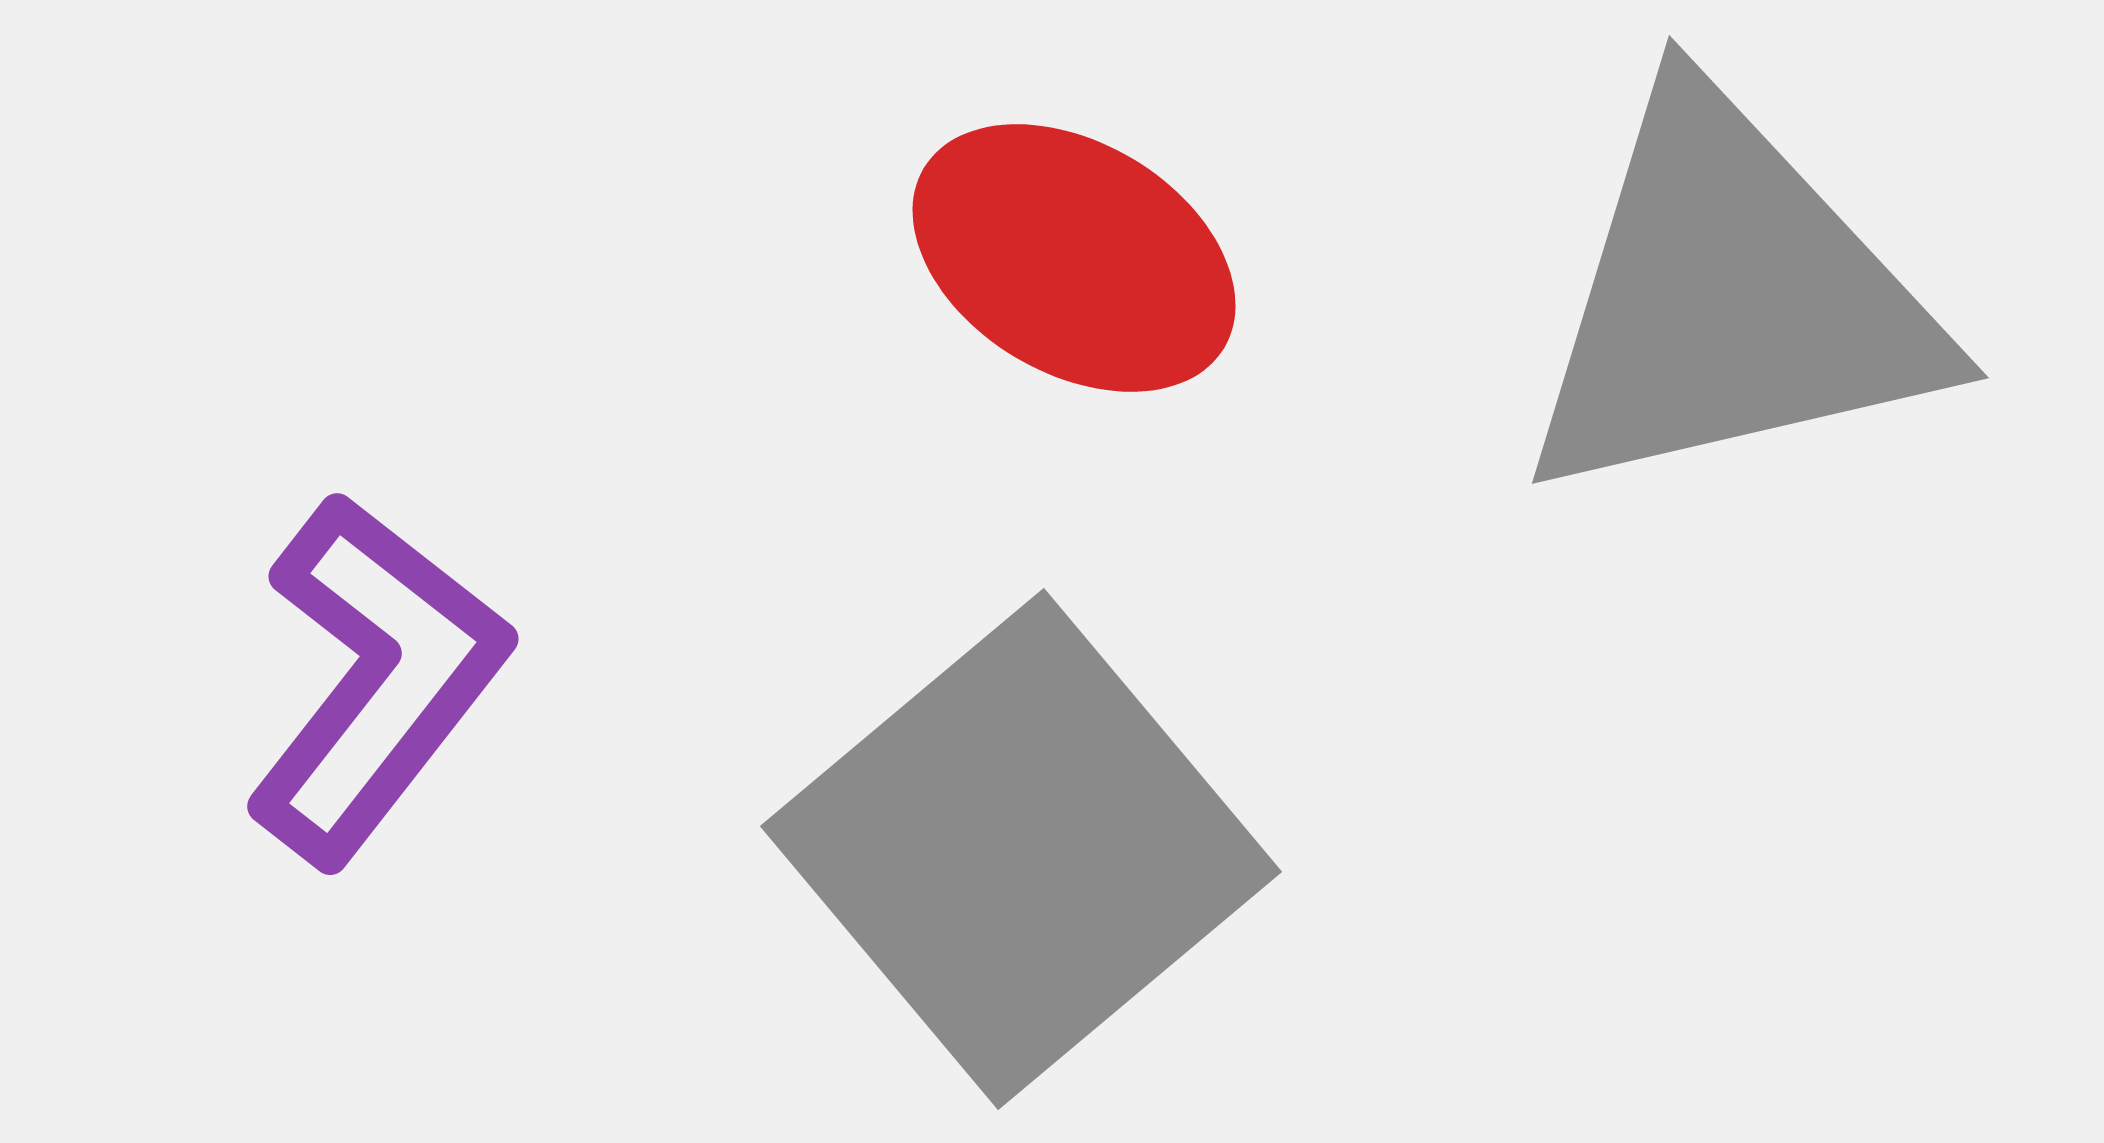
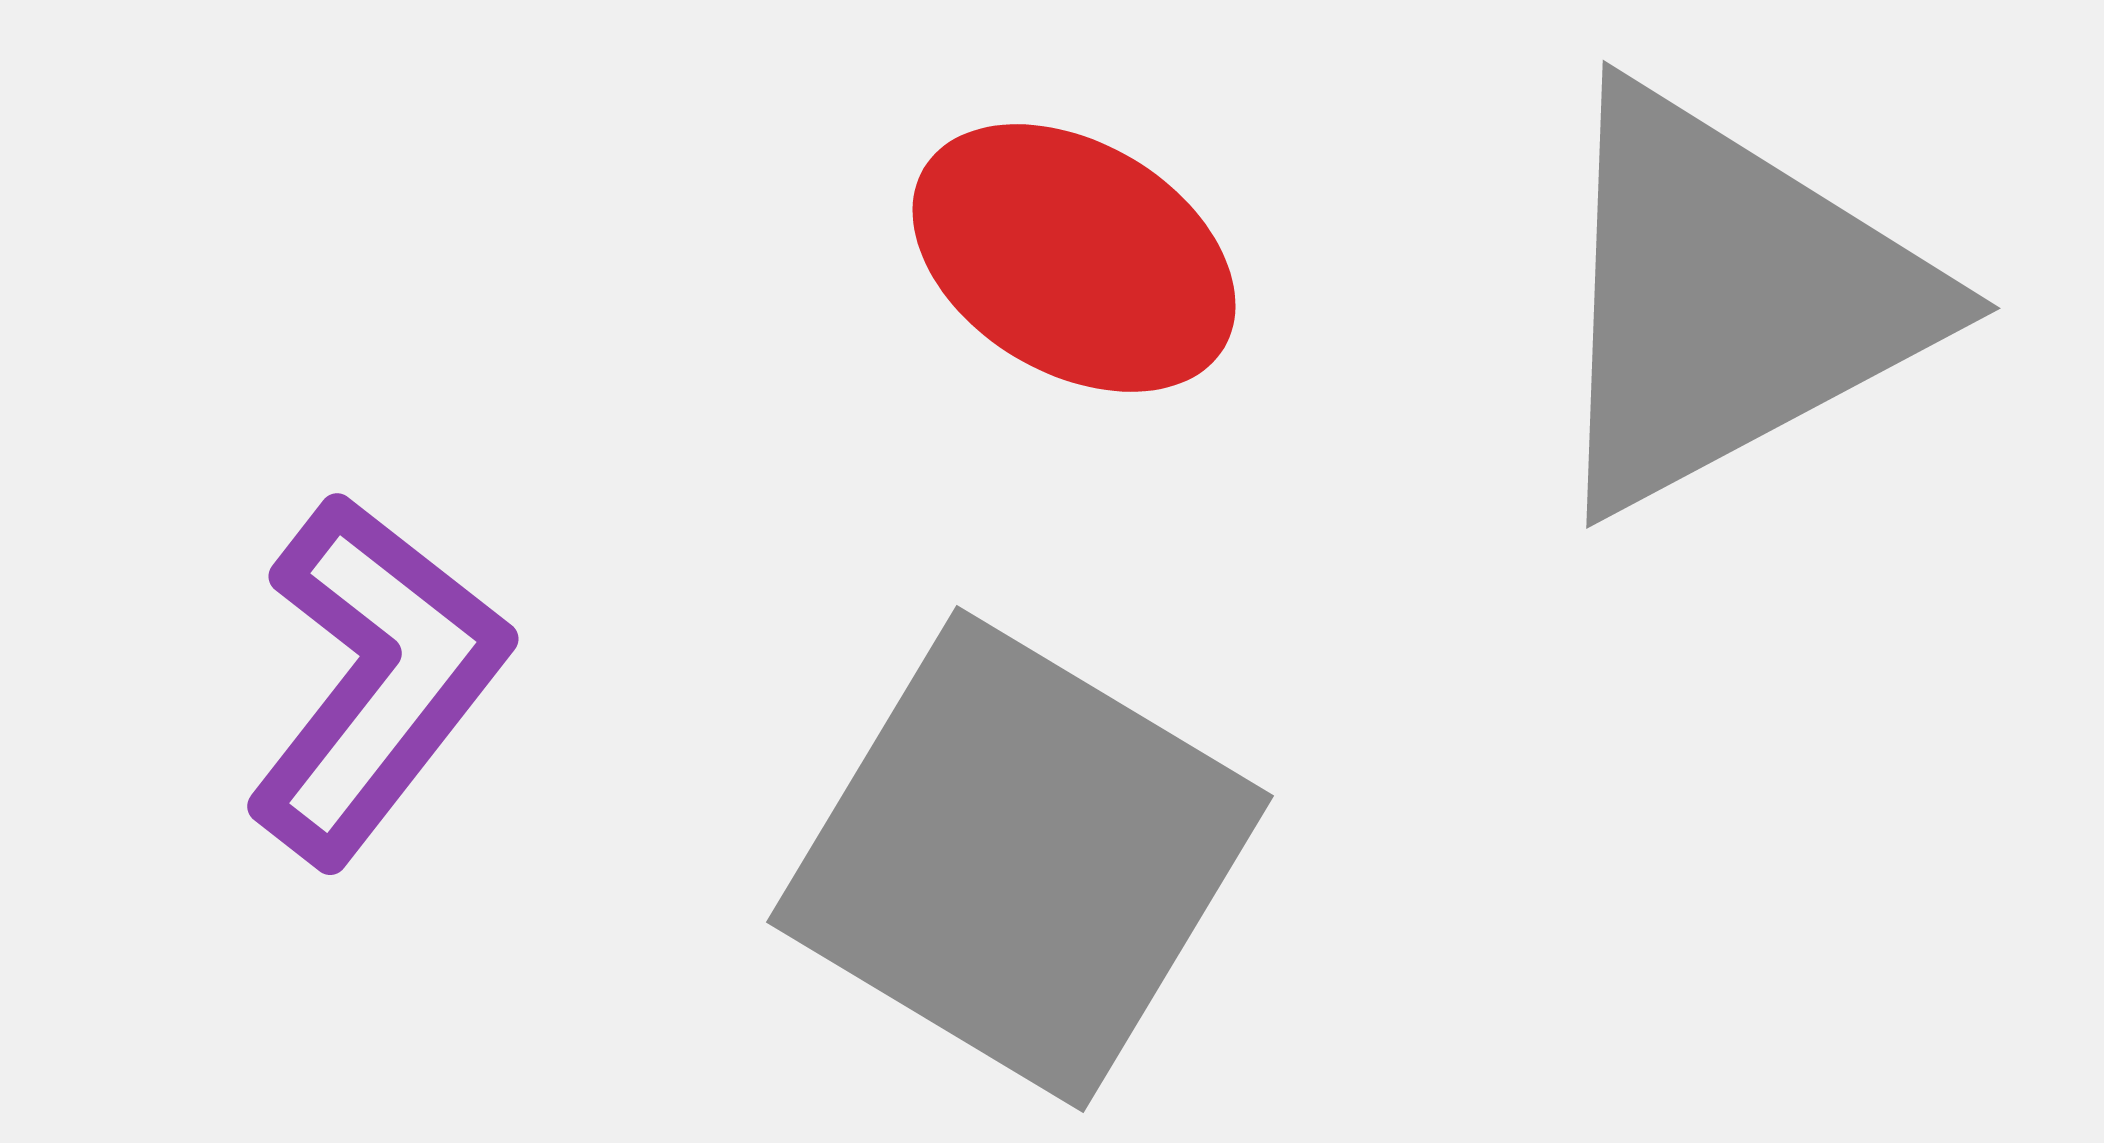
gray triangle: rotated 15 degrees counterclockwise
gray square: moved 1 px left, 10 px down; rotated 19 degrees counterclockwise
